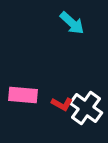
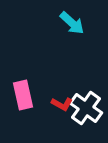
pink rectangle: rotated 72 degrees clockwise
